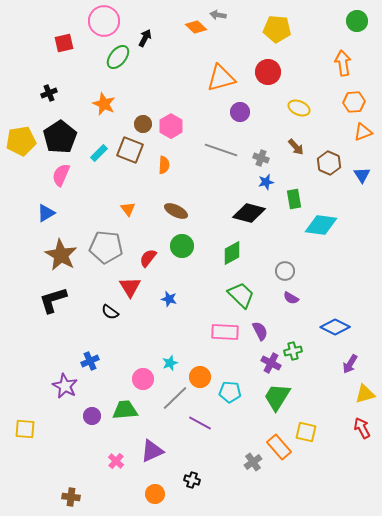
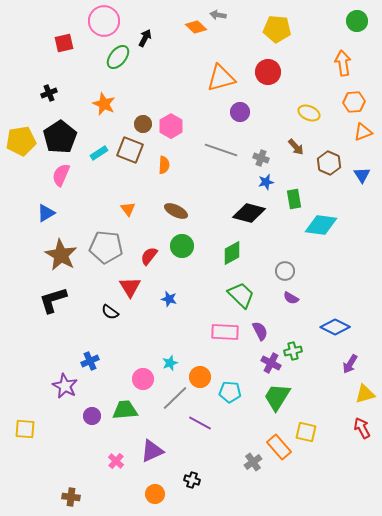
yellow ellipse at (299, 108): moved 10 px right, 5 px down
cyan rectangle at (99, 153): rotated 12 degrees clockwise
red semicircle at (148, 258): moved 1 px right, 2 px up
